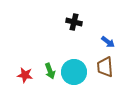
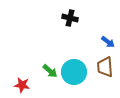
black cross: moved 4 px left, 4 px up
green arrow: rotated 28 degrees counterclockwise
red star: moved 3 px left, 10 px down
